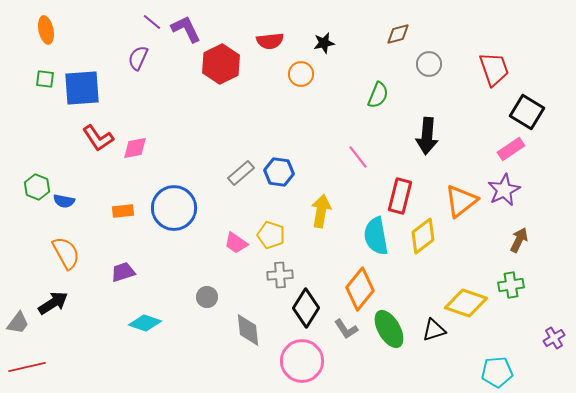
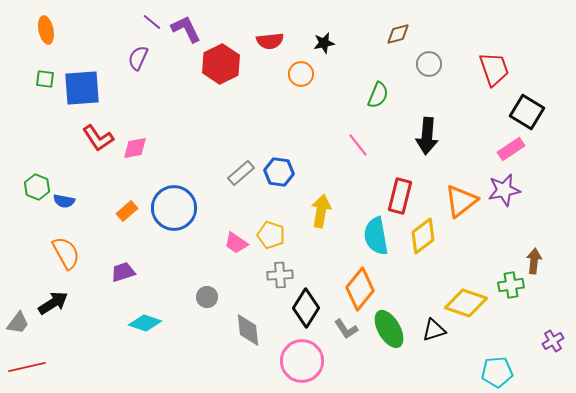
pink line at (358, 157): moved 12 px up
purple star at (504, 190): rotated 16 degrees clockwise
orange rectangle at (123, 211): moved 4 px right; rotated 35 degrees counterclockwise
brown arrow at (519, 240): moved 15 px right, 21 px down; rotated 20 degrees counterclockwise
purple cross at (554, 338): moved 1 px left, 3 px down
